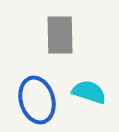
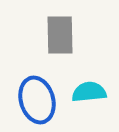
cyan semicircle: rotated 24 degrees counterclockwise
